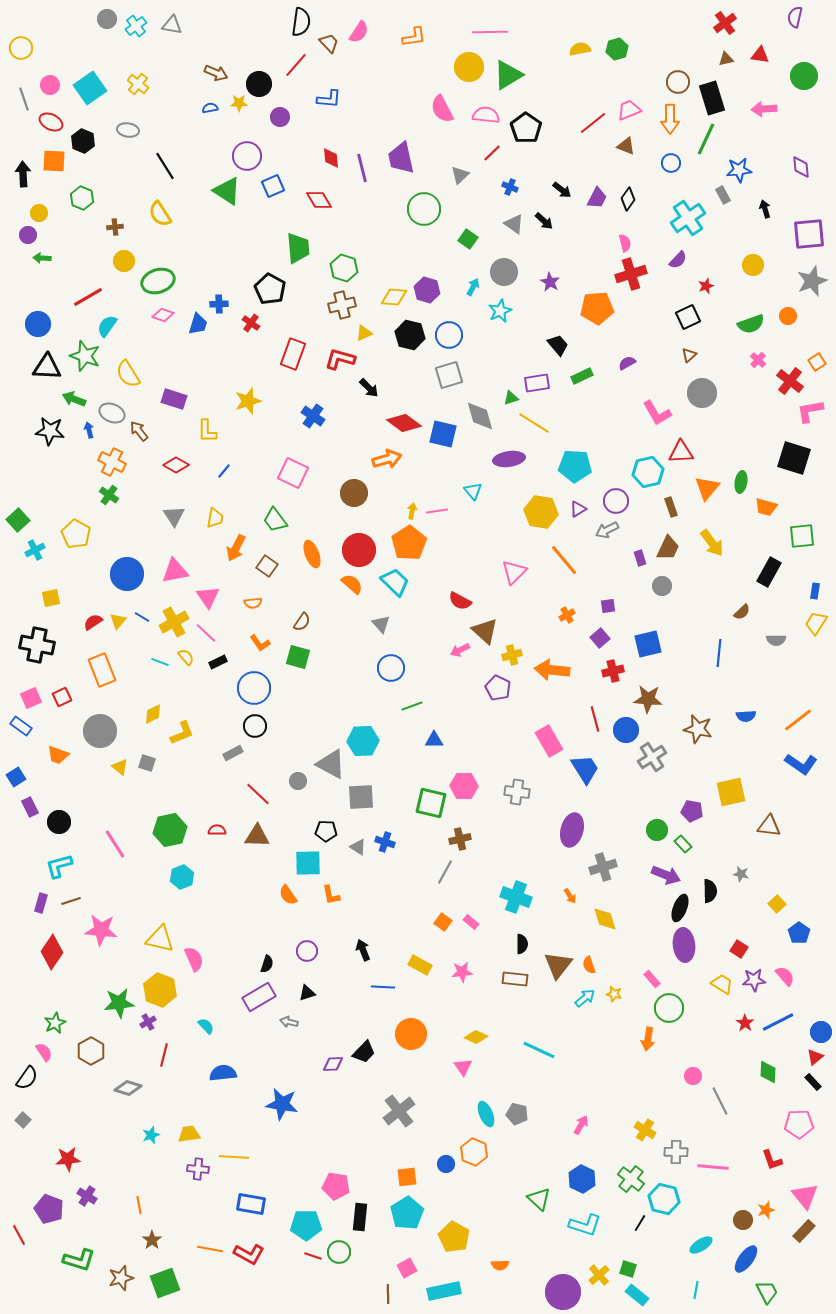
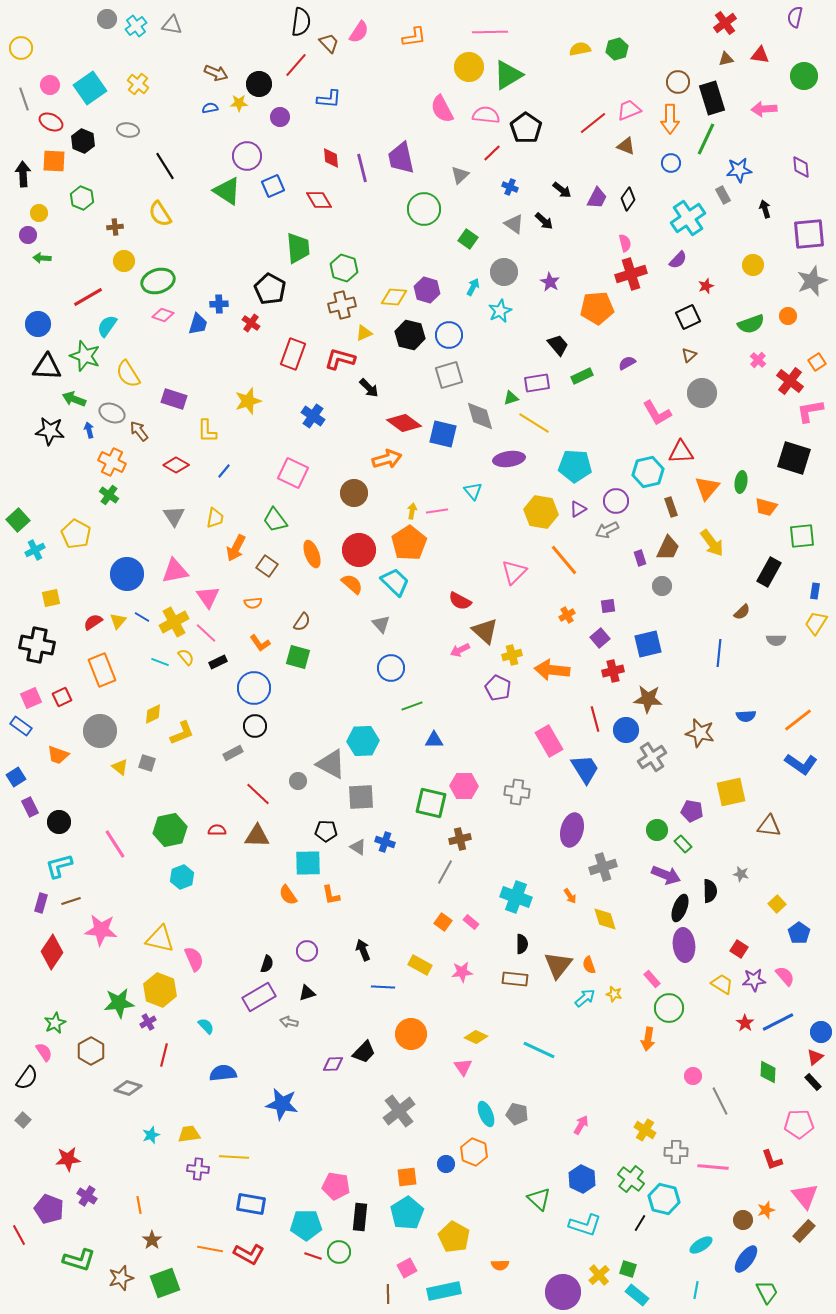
brown star at (698, 729): moved 2 px right, 4 px down
